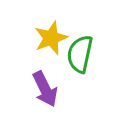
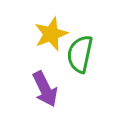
yellow star: moved 4 px up
